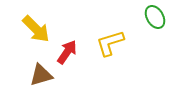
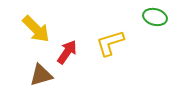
green ellipse: rotated 45 degrees counterclockwise
